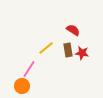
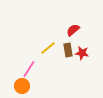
red semicircle: rotated 72 degrees counterclockwise
yellow line: moved 2 px right
